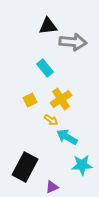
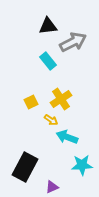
gray arrow: rotated 32 degrees counterclockwise
cyan rectangle: moved 3 px right, 7 px up
yellow square: moved 1 px right, 2 px down
cyan arrow: rotated 10 degrees counterclockwise
